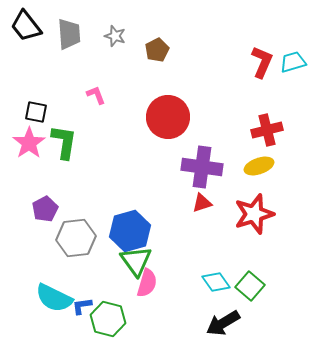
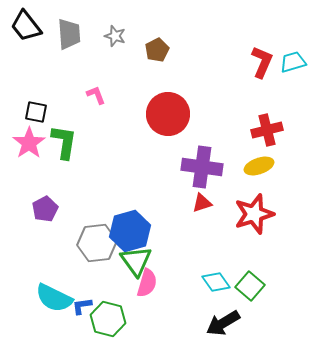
red circle: moved 3 px up
gray hexagon: moved 21 px right, 5 px down
